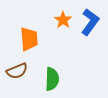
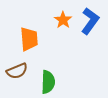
blue L-shape: moved 1 px up
green semicircle: moved 4 px left, 3 px down
